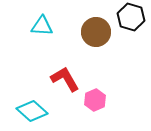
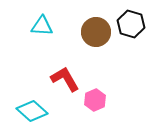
black hexagon: moved 7 px down
